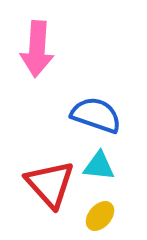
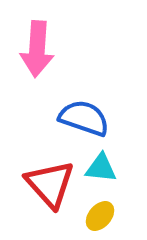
blue semicircle: moved 12 px left, 3 px down
cyan triangle: moved 2 px right, 2 px down
